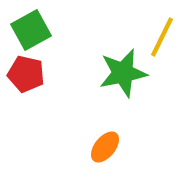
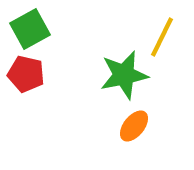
green square: moved 1 px left, 1 px up
green star: moved 1 px right, 2 px down
orange ellipse: moved 29 px right, 21 px up
